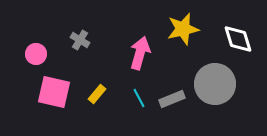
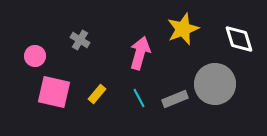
yellow star: rotated 8 degrees counterclockwise
white diamond: moved 1 px right
pink circle: moved 1 px left, 2 px down
gray rectangle: moved 3 px right
